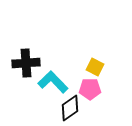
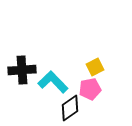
black cross: moved 4 px left, 7 px down
yellow square: rotated 36 degrees clockwise
pink pentagon: rotated 10 degrees counterclockwise
